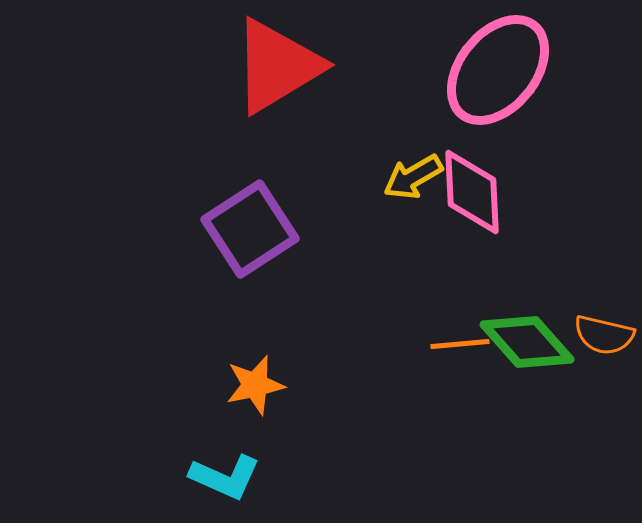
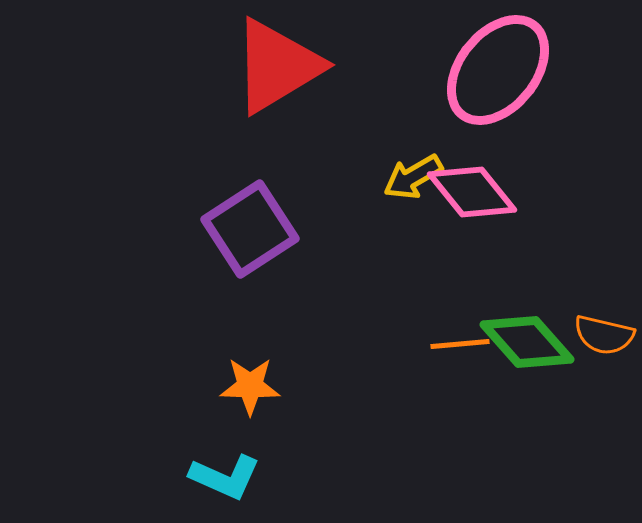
pink diamond: rotated 36 degrees counterclockwise
orange star: moved 5 px left, 1 px down; rotated 14 degrees clockwise
